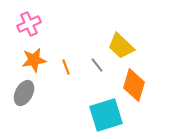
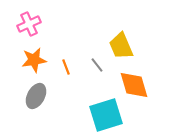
yellow trapezoid: rotated 24 degrees clockwise
orange diamond: rotated 32 degrees counterclockwise
gray ellipse: moved 12 px right, 3 px down
